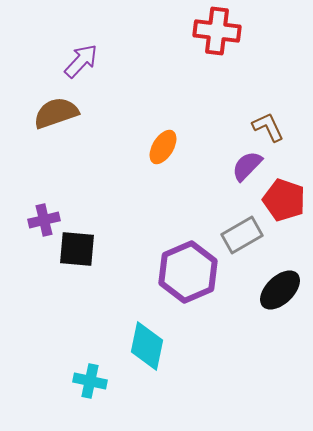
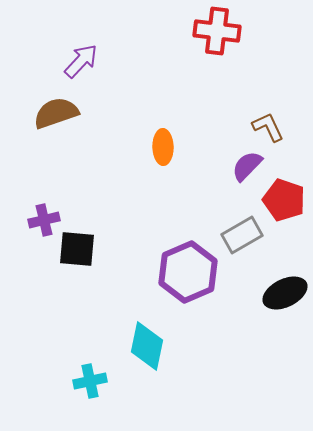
orange ellipse: rotated 32 degrees counterclockwise
black ellipse: moved 5 px right, 3 px down; rotated 18 degrees clockwise
cyan cross: rotated 24 degrees counterclockwise
